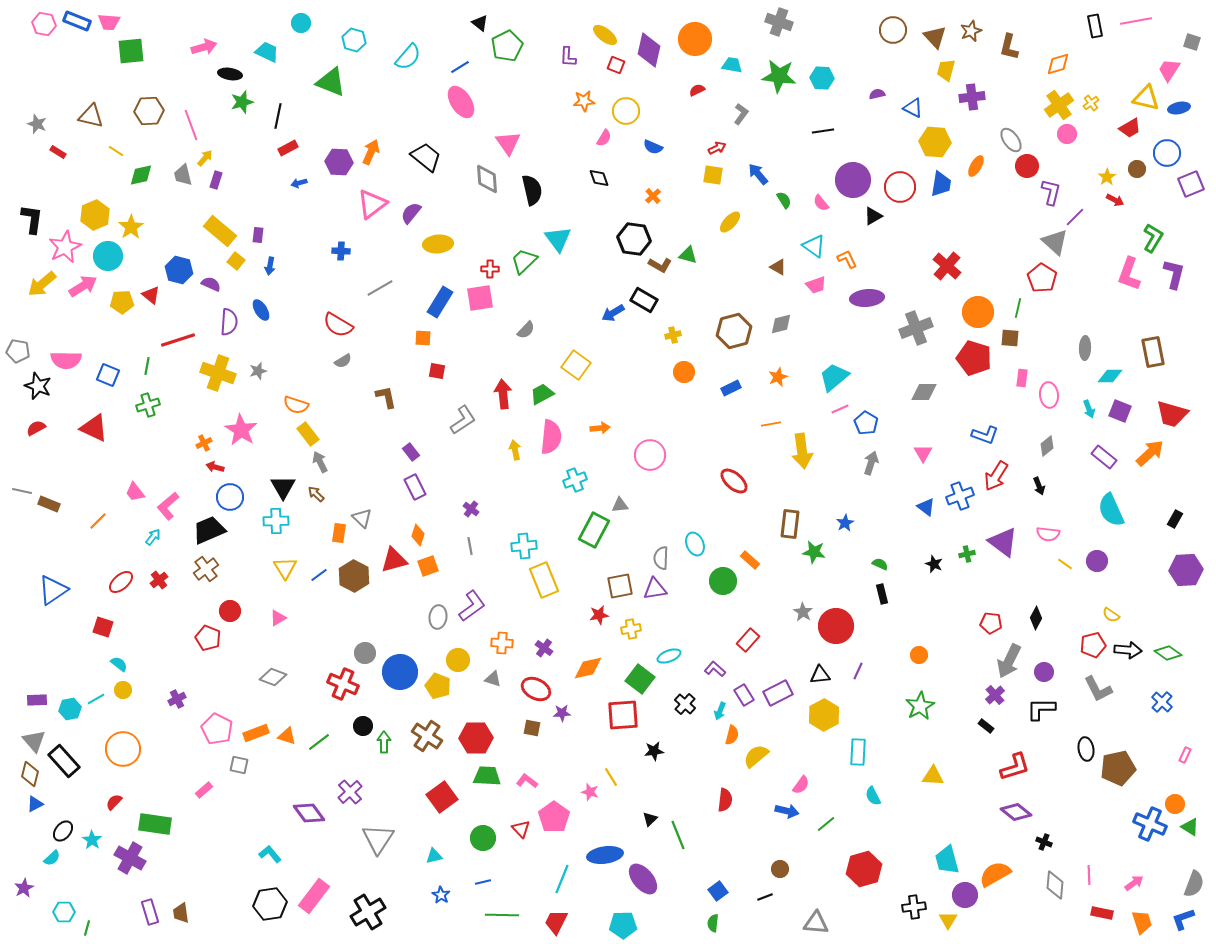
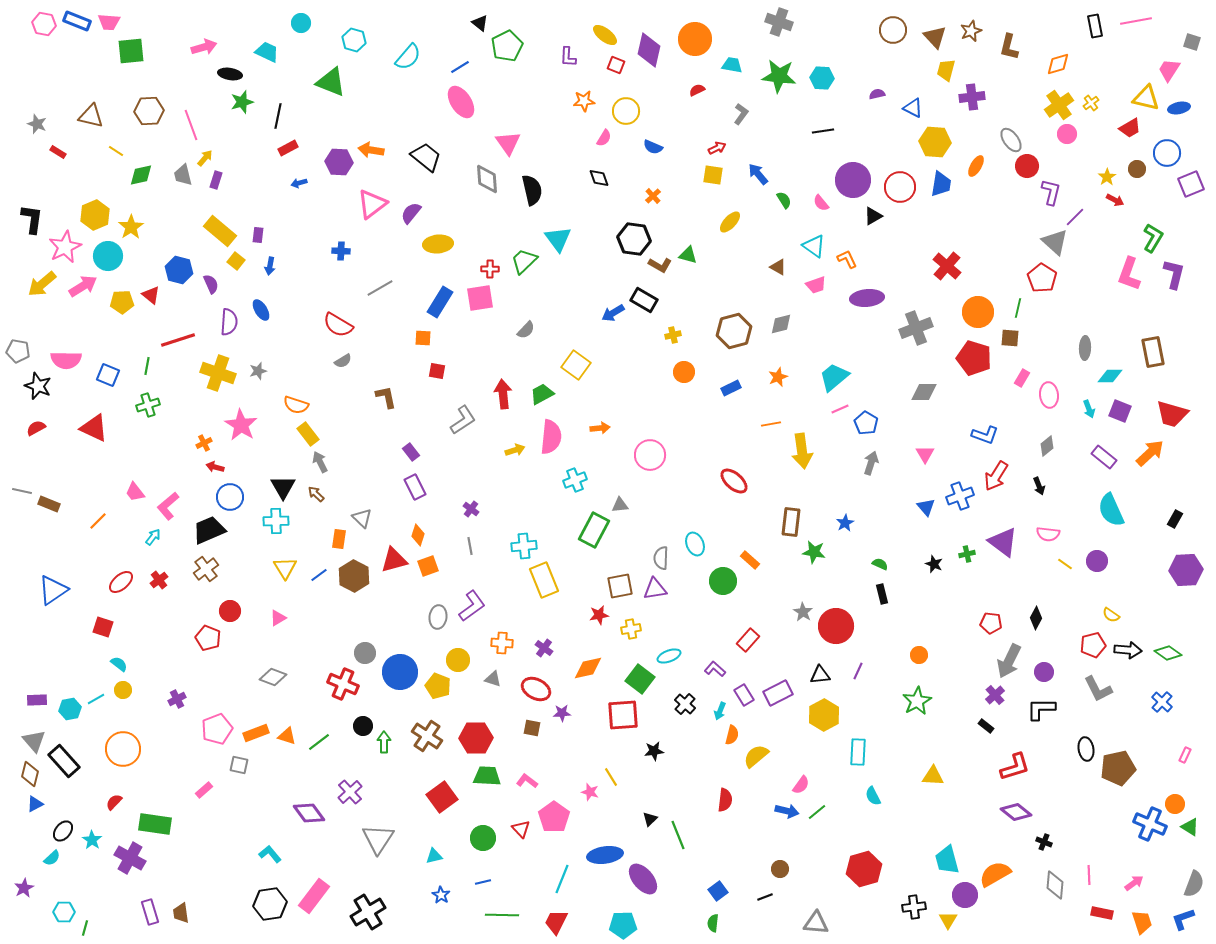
orange arrow at (371, 152): moved 2 px up; rotated 105 degrees counterclockwise
purple semicircle at (211, 284): rotated 42 degrees clockwise
pink rectangle at (1022, 378): rotated 24 degrees clockwise
pink star at (241, 430): moved 5 px up
yellow arrow at (515, 450): rotated 84 degrees clockwise
pink triangle at (923, 453): moved 2 px right, 1 px down
blue triangle at (926, 507): rotated 12 degrees clockwise
brown rectangle at (790, 524): moved 1 px right, 2 px up
orange rectangle at (339, 533): moved 6 px down
green star at (920, 706): moved 3 px left, 5 px up
pink pentagon at (217, 729): rotated 24 degrees clockwise
green line at (826, 824): moved 9 px left, 12 px up
green line at (87, 928): moved 2 px left
